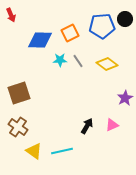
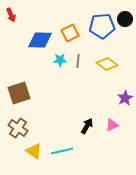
gray line: rotated 40 degrees clockwise
brown cross: moved 1 px down
